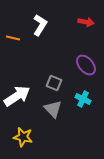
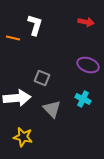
white L-shape: moved 5 px left; rotated 15 degrees counterclockwise
purple ellipse: moved 2 px right; rotated 30 degrees counterclockwise
gray square: moved 12 px left, 5 px up
white arrow: moved 2 px down; rotated 28 degrees clockwise
gray triangle: moved 1 px left
